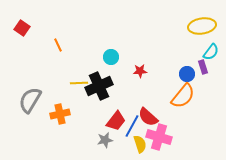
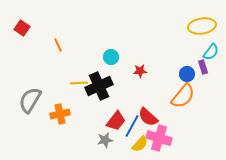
pink cross: moved 1 px down
yellow semicircle: rotated 60 degrees clockwise
